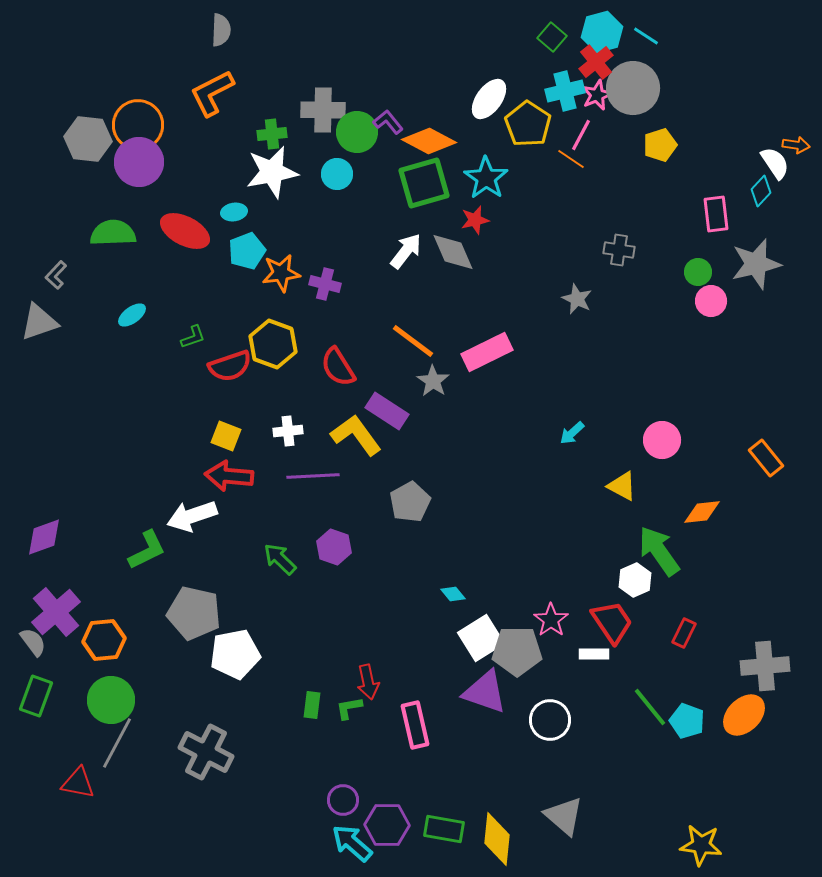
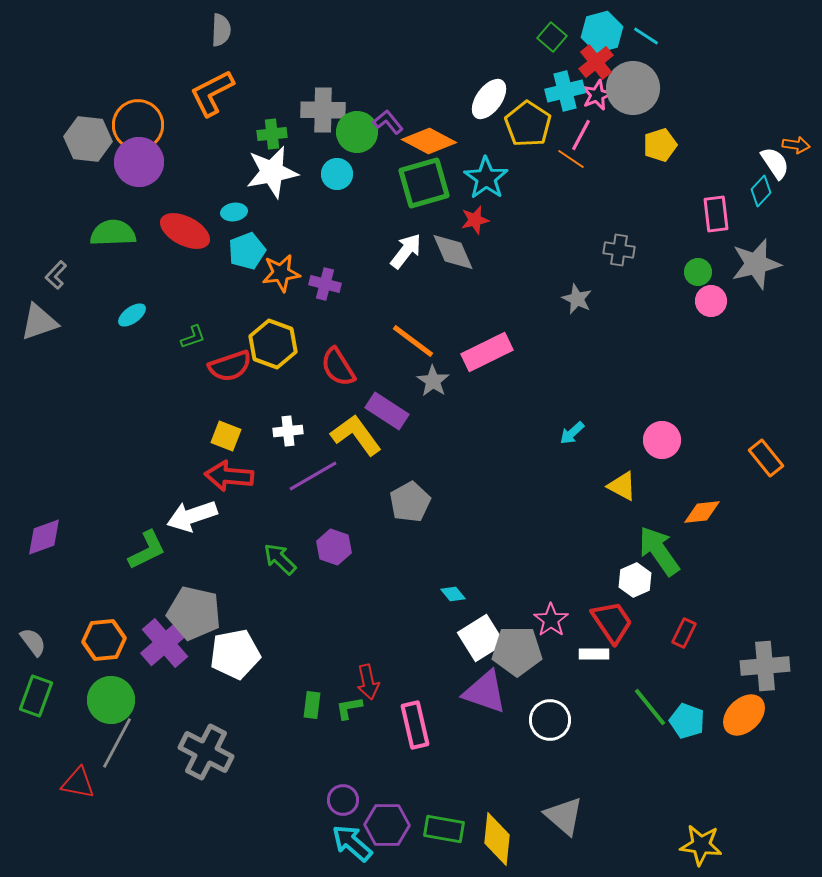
purple line at (313, 476): rotated 27 degrees counterclockwise
purple cross at (56, 612): moved 109 px right, 31 px down
